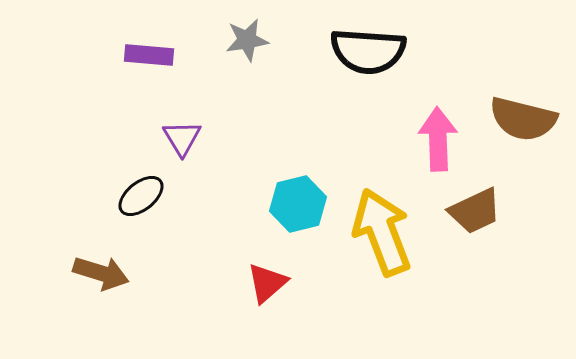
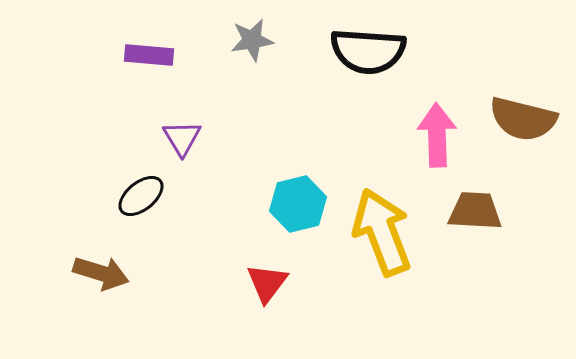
gray star: moved 5 px right
pink arrow: moved 1 px left, 4 px up
brown trapezoid: rotated 152 degrees counterclockwise
red triangle: rotated 12 degrees counterclockwise
